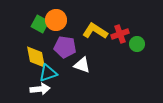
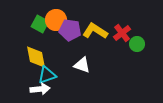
red cross: moved 2 px right, 1 px up; rotated 18 degrees counterclockwise
purple pentagon: moved 5 px right, 17 px up
cyan triangle: moved 1 px left, 2 px down
